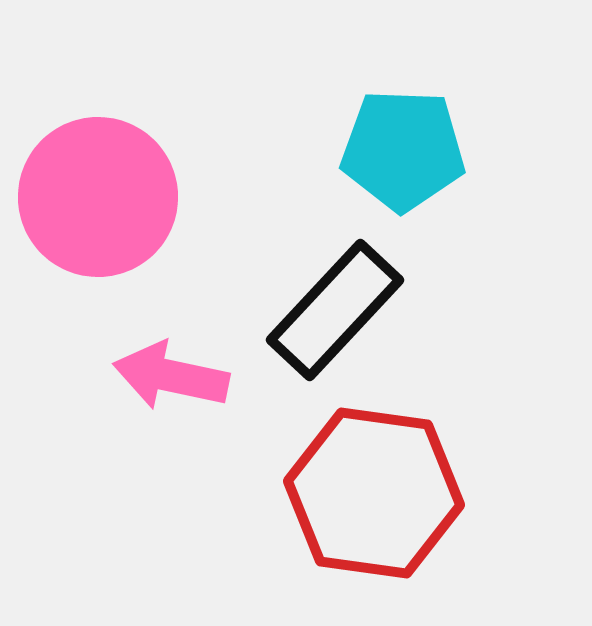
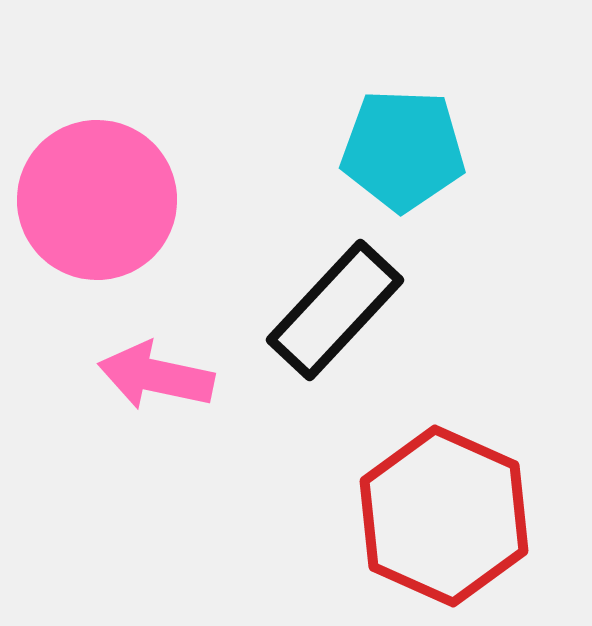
pink circle: moved 1 px left, 3 px down
pink arrow: moved 15 px left
red hexagon: moved 70 px right, 23 px down; rotated 16 degrees clockwise
